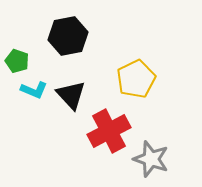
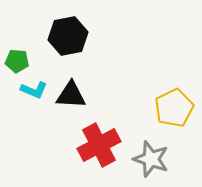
green pentagon: rotated 15 degrees counterclockwise
yellow pentagon: moved 38 px right, 29 px down
black triangle: rotated 44 degrees counterclockwise
red cross: moved 10 px left, 14 px down
